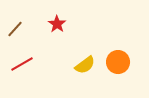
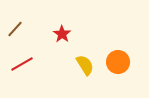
red star: moved 5 px right, 10 px down
yellow semicircle: rotated 85 degrees counterclockwise
